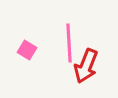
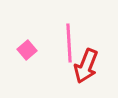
pink square: rotated 18 degrees clockwise
